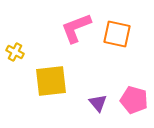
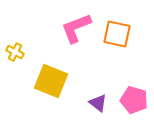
yellow square: rotated 28 degrees clockwise
purple triangle: rotated 12 degrees counterclockwise
